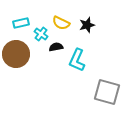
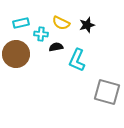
cyan cross: rotated 32 degrees counterclockwise
